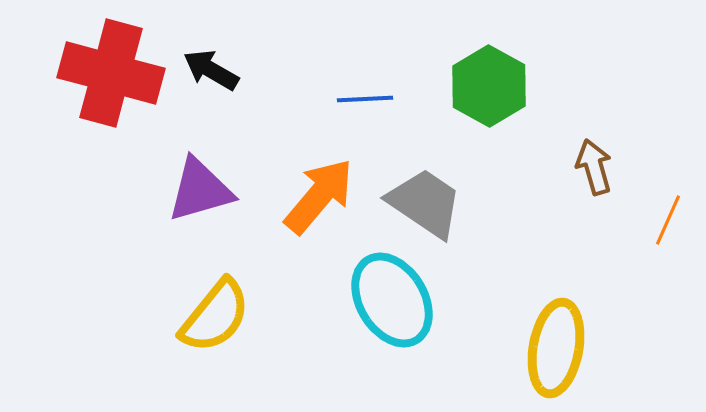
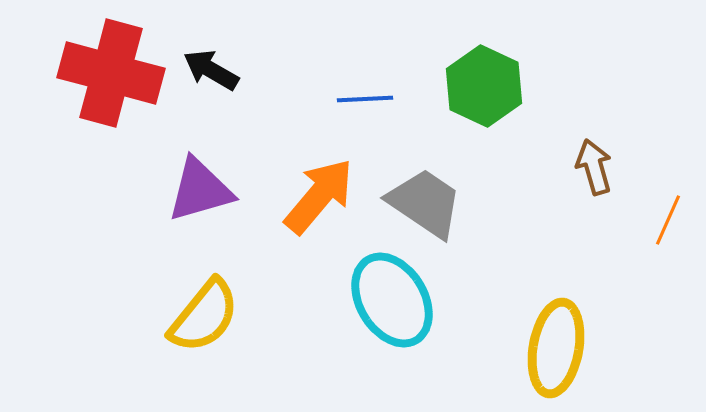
green hexagon: moved 5 px left; rotated 4 degrees counterclockwise
yellow semicircle: moved 11 px left
